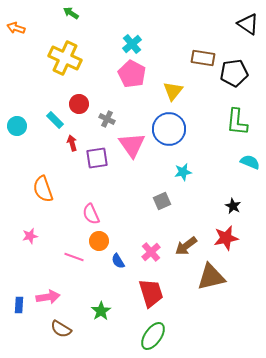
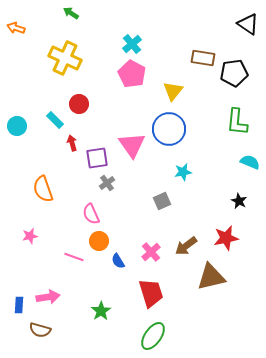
gray cross: moved 64 px down; rotated 28 degrees clockwise
black star: moved 6 px right, 5 px up
brown semicircle: moved 21 px left, 1 px down; rotated 15 degrees counterclockwise
